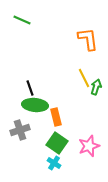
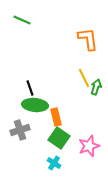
green square: moved 2 px right, 5 px up
